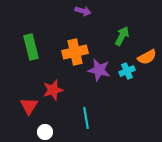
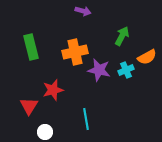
cyan cross: moved 1 px left, 1 px up
cyan line: moved 1 px down
